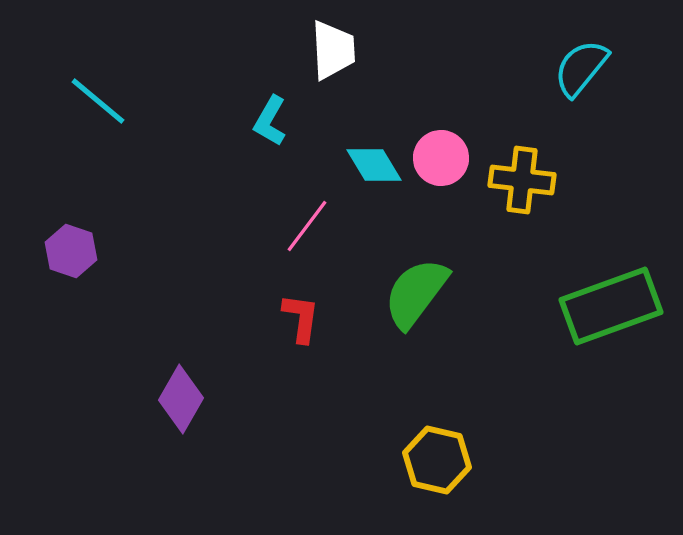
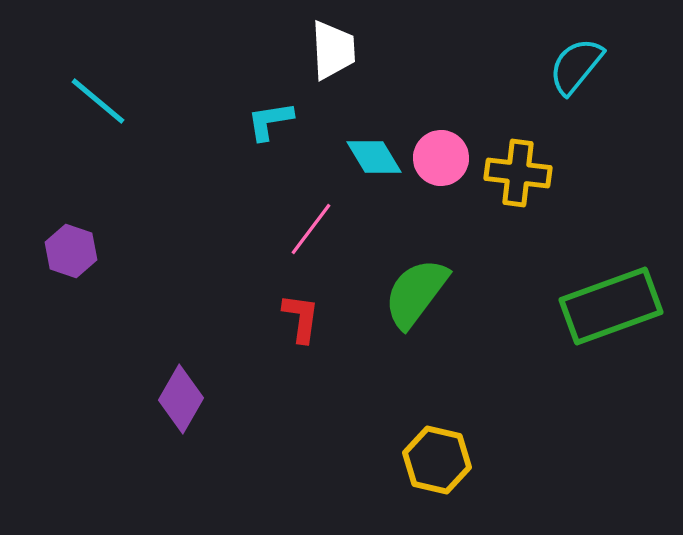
cyan semicircle: moved 5 px left, 2 px up
cyan L-shape: rotated 51 degrees clockwise
cyan diamond: moved 8 px up
yellow cross: moved 4 px left, 7 px up
pink line: moved 4 px right, 3 px down
